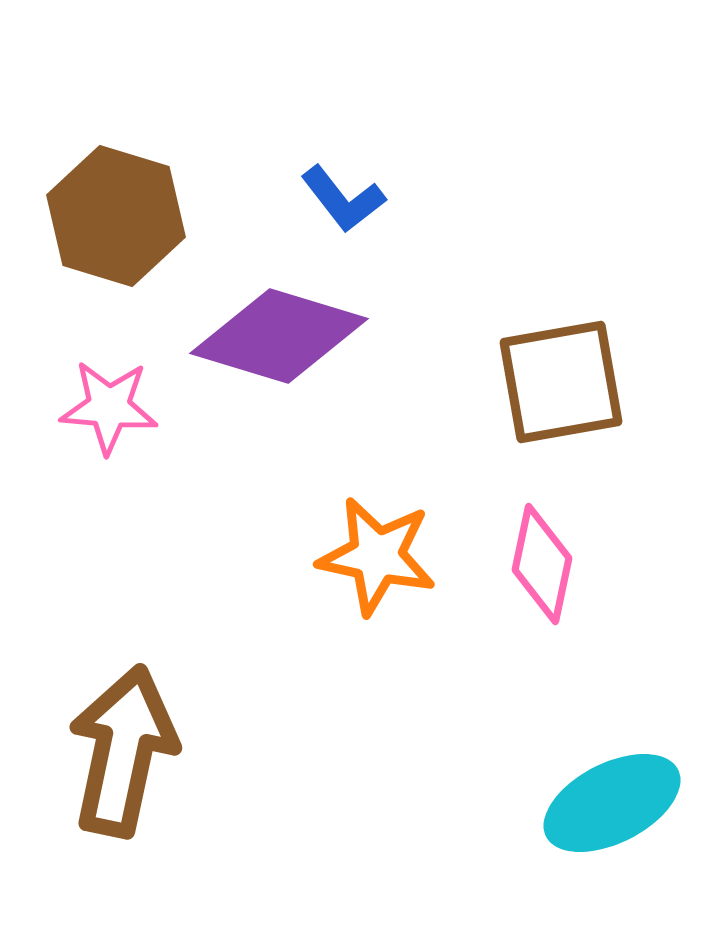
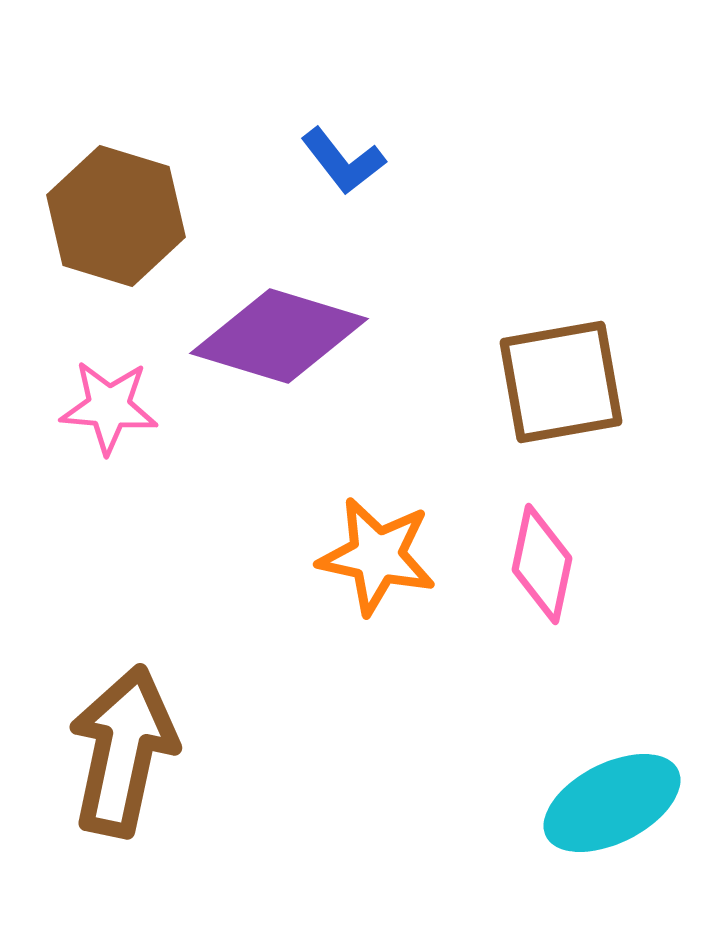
blue L-shape: moved 38 px up
